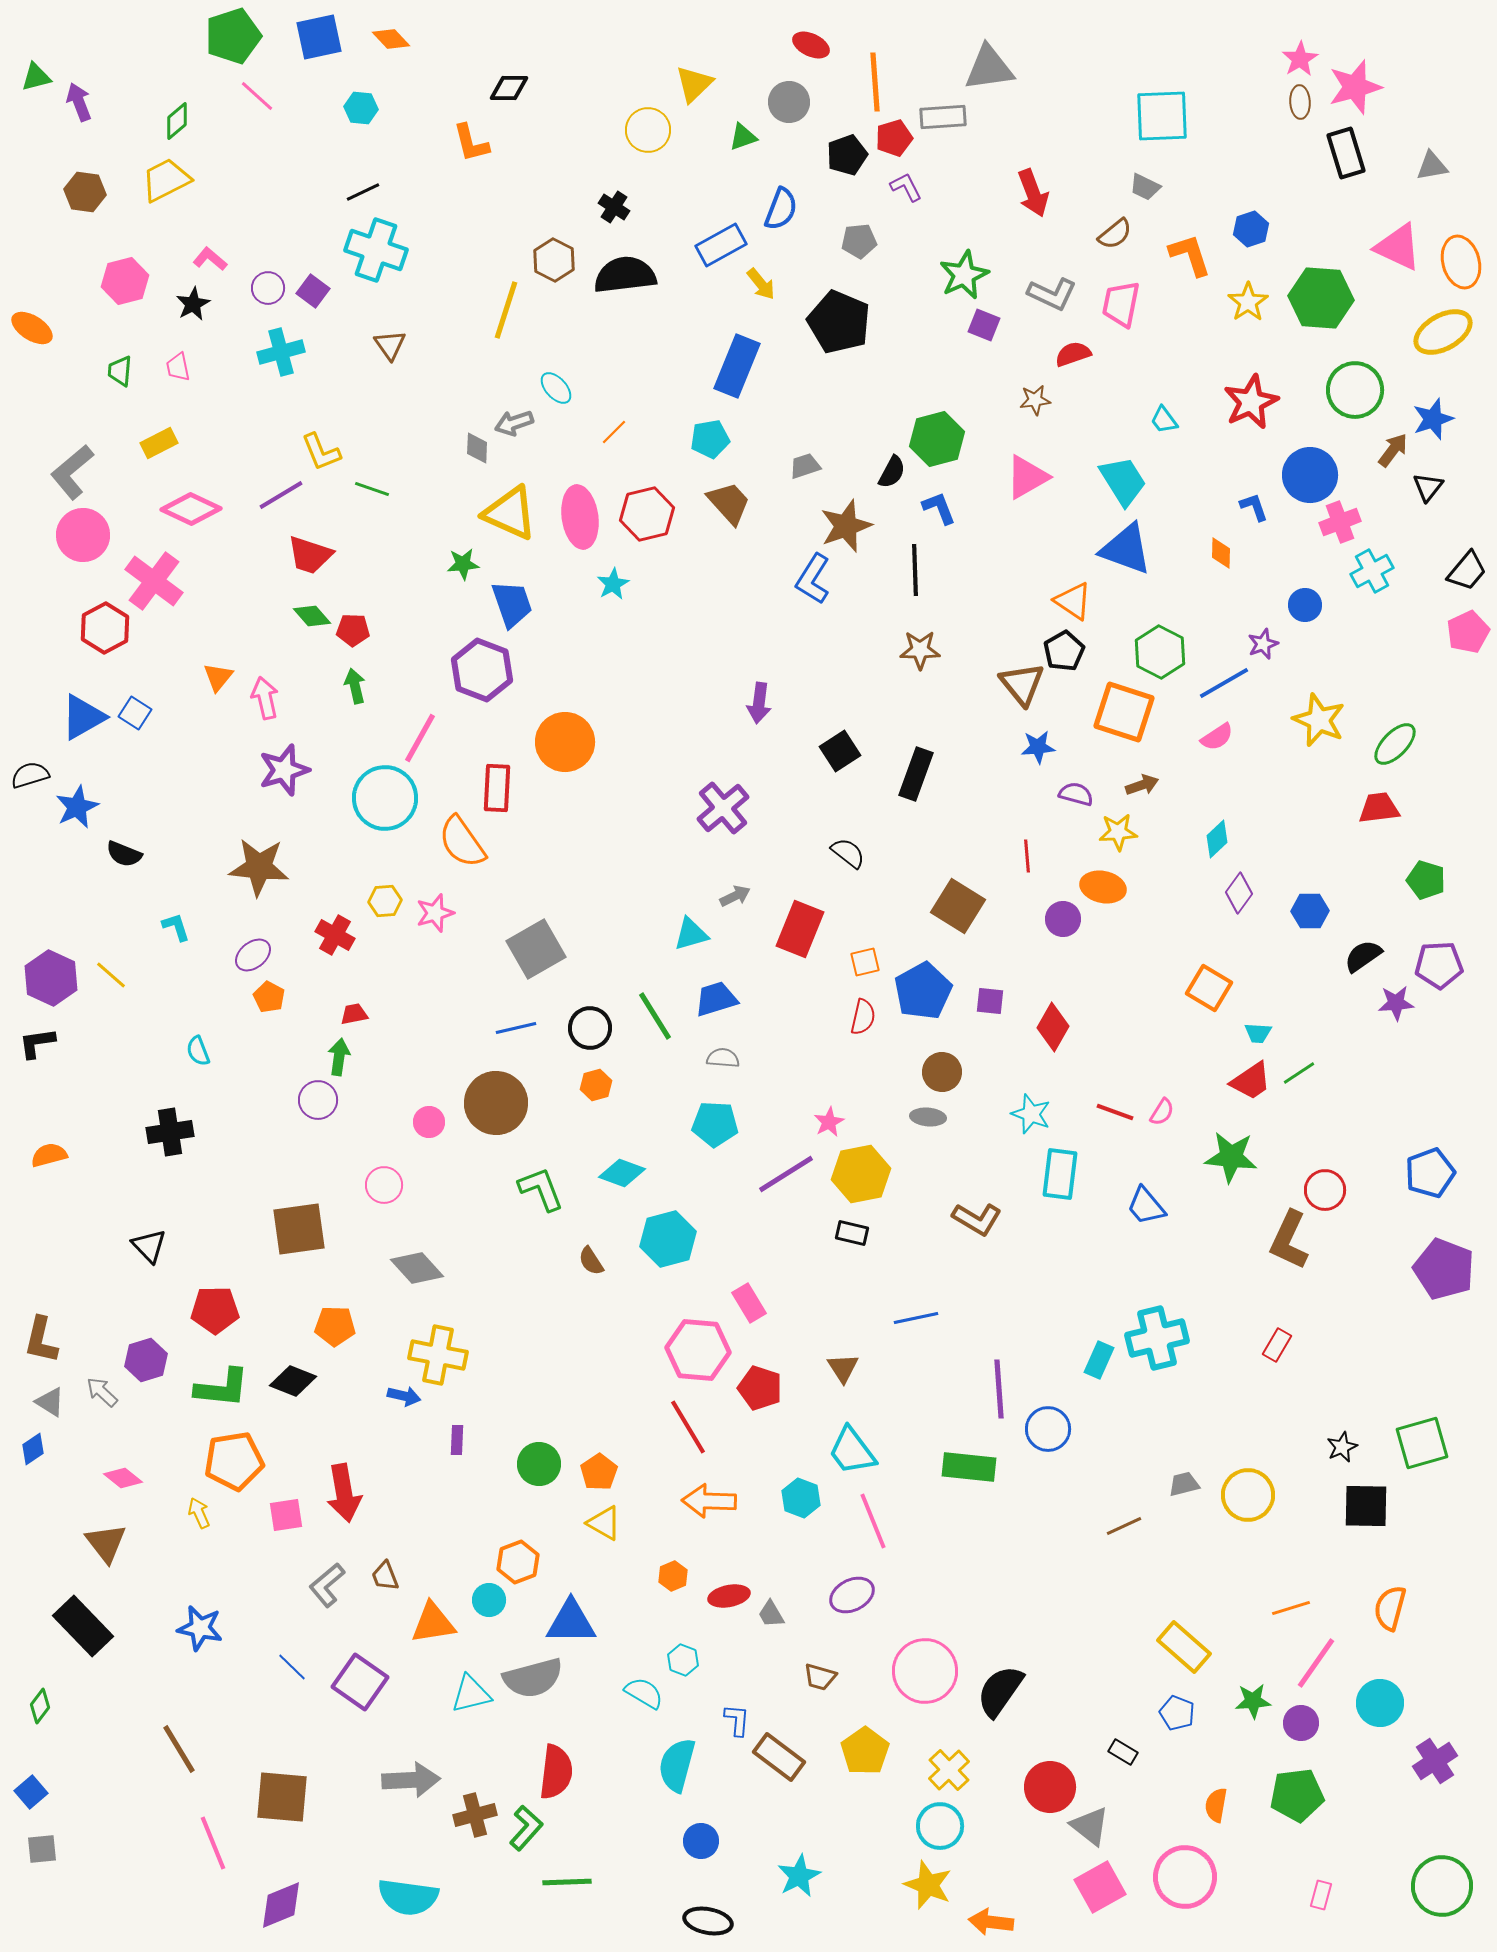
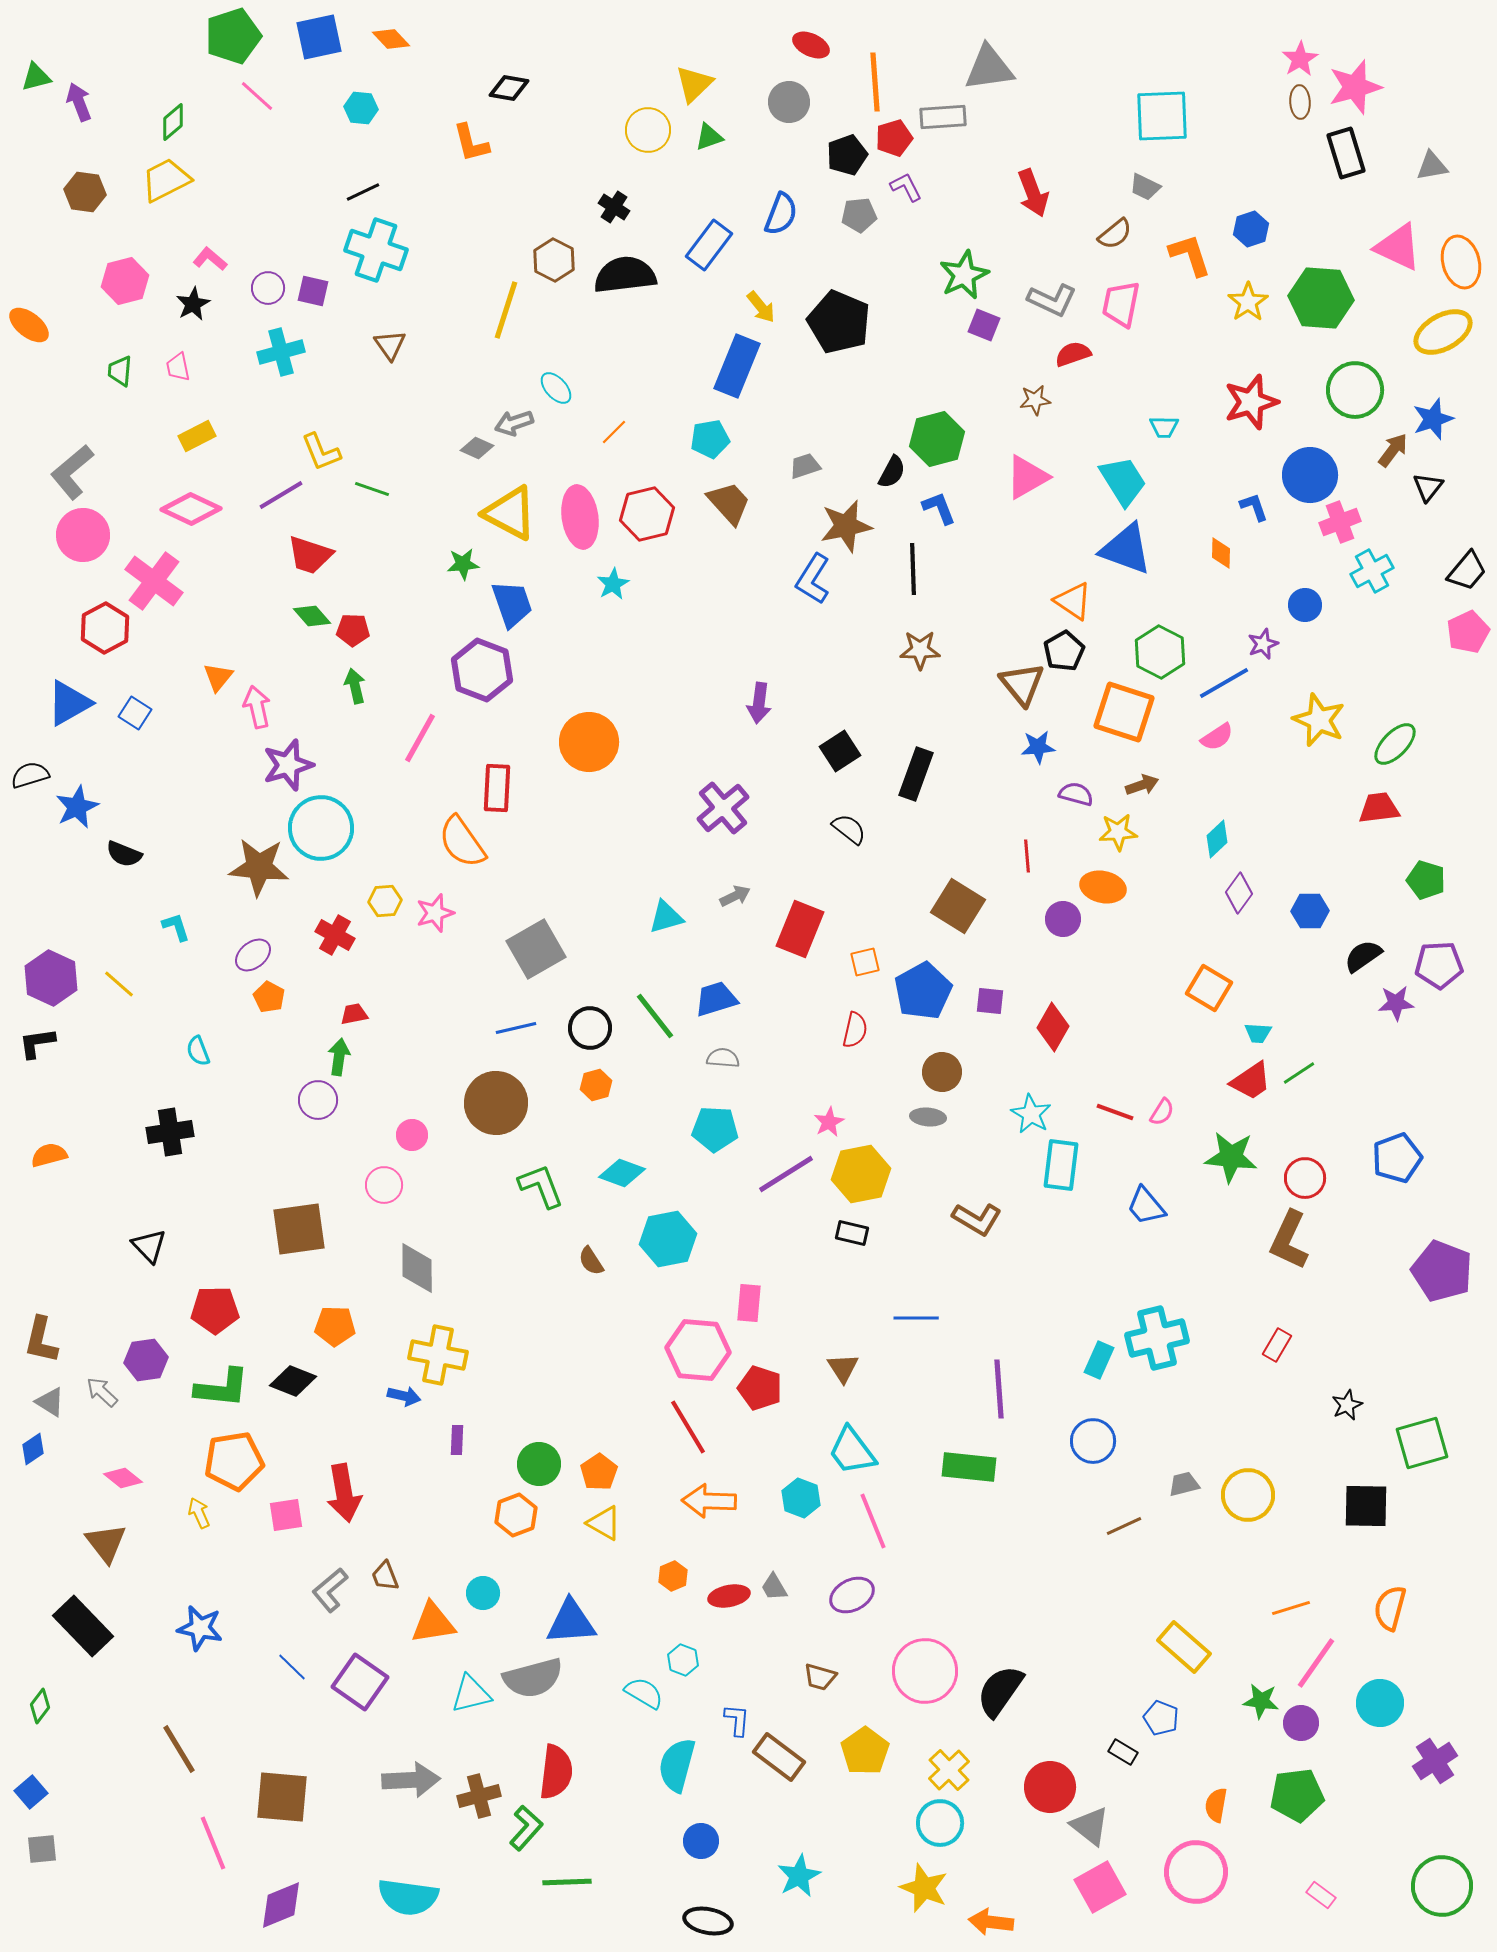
black diamond at (509, 88): rotated 9 degrees clockwise
green diamond at (177, 121): moved 4 px left, 1 px down
green triangle at (743, 137): moved 34 px left
blue semicircle at (781, 209): moved 5 px down
gray pentagon at (859, 241): moved 26 px up
blue rectangle at (721, 245): moved 12 px left; rotated 24 degrees counterclockwise
yellow arrow at (761, 284): moved 23 px down
purple square at (313, 291): rotated 24 degrees counterclockwise
gray L-shape at (1052, 294): moved 6 px down
orange ellipse at (32, 328): moved 3 px left, 3 px up; rotated 6 degrees clockwise
red star at (1251, 402): rotated 8 degrees clockwise
cyan trapezoid at (1164, 420): moved 7 px down; rotated 52 degrees counterclockwise
yellow rectangle at (159, 443): moved 38 px right, 7 px up
gray diamond at (477, 448): rotated 68 degrees counterclockwise
yellow triangle at (510, 513): rotated 4 degrees clockwise
brown star at (846, 526): rotated 8 degrees clockwise
black line at (915, 570): moved 2 px left, 1 px up
pink arrow at (265, 698): moved 8 px left, 9 px down
blue triangle at (83, 717): moved 14 px left, 14 px up
orange circle at (565, 742): moved 24 px right
purple star at (284, 770): moved 4 px right, 5 px up
cyan circle at (385, 798): moved 64 px left, 30 px down
black semicircle at (848, 853): moved 1 px right, 24 px up
cyan triangle at (691, 934): moved 25 px left, 17 px up
yellow line at (111, 975): moved 8 px right, 9 px down
green line at (655, 1016): rotated 6 degrees counterclockwise
red semicircle at (863, 1017): moved 8 px left, 13 px down
cyan star at (1031, 1114): rotated 9 degrees clockwise
pink circle at (429, 1122): moved 17 px left, 13 px down
cyan pentagon at (715, 1124): moved 5 px down
blue pentagon at (1430, 1173): moved 33 px left, 15 px up
cyan rectangle at (1060, 1174): moved 1 px right, 9 px up
green L-shape at (541, 1189): moved 3 px up
red circle at (1325, 1190): moved 20 px left, 12 px up
cyan hexagon at (668, 1239): rotated 4 degrees clockwise
gray diamond at (417, 1268): rotated 42 degrees clockwise
purple pentagon at (1444, 1269): moved 2 px left, 2 px down
pink rectangle at (749, 1303): rotated 36 degrees clockwise
blue line at (916, 1318): rotated 12 degrees clockwise
purple hexagon at (146, 1360): rotated 9 degrees clockwise
blue circle at (1048, 1429): moved 45 px right, 12 px down
black star at (1342, 1447): moved 5 px right, 42 px up
orange hexagon at (518, 1562): moved 2 px left, 47 px up
gray L-shape at (327, 1585): moved 3 px right, 5 px down
cyan circle at (489, 1600): moved 6 px left, 7 px up
gray trapezoid at (771, 1614): moved 3 px right, 27 px up
blue triangle at (571, 1622): rotated 4 degrees counterclockwise
green star at (1253, 1701): moved 8 px right; rotated 12 degrees clockwise
blue pentagon at (1177, 1713): moved 16 px left, 5 px down
brown cross at (475, 1815): moved 4 px right, 19 px up
cyan circle at (940, 1826): moved 3 px up
pink circle at (1185, 1877): moved 11 px right, 5 px up
yellow star at (928, 1885): moved 4 px left, 3 px down
pink rectangle at (1321, 1895): rotated 68 degrees counterclockwise
